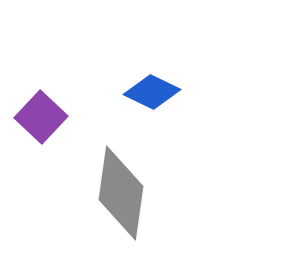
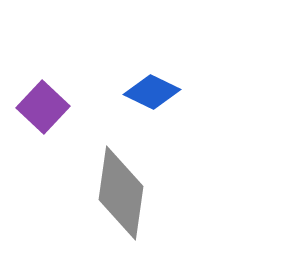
purple square: moved 2 px right, 10 px up
